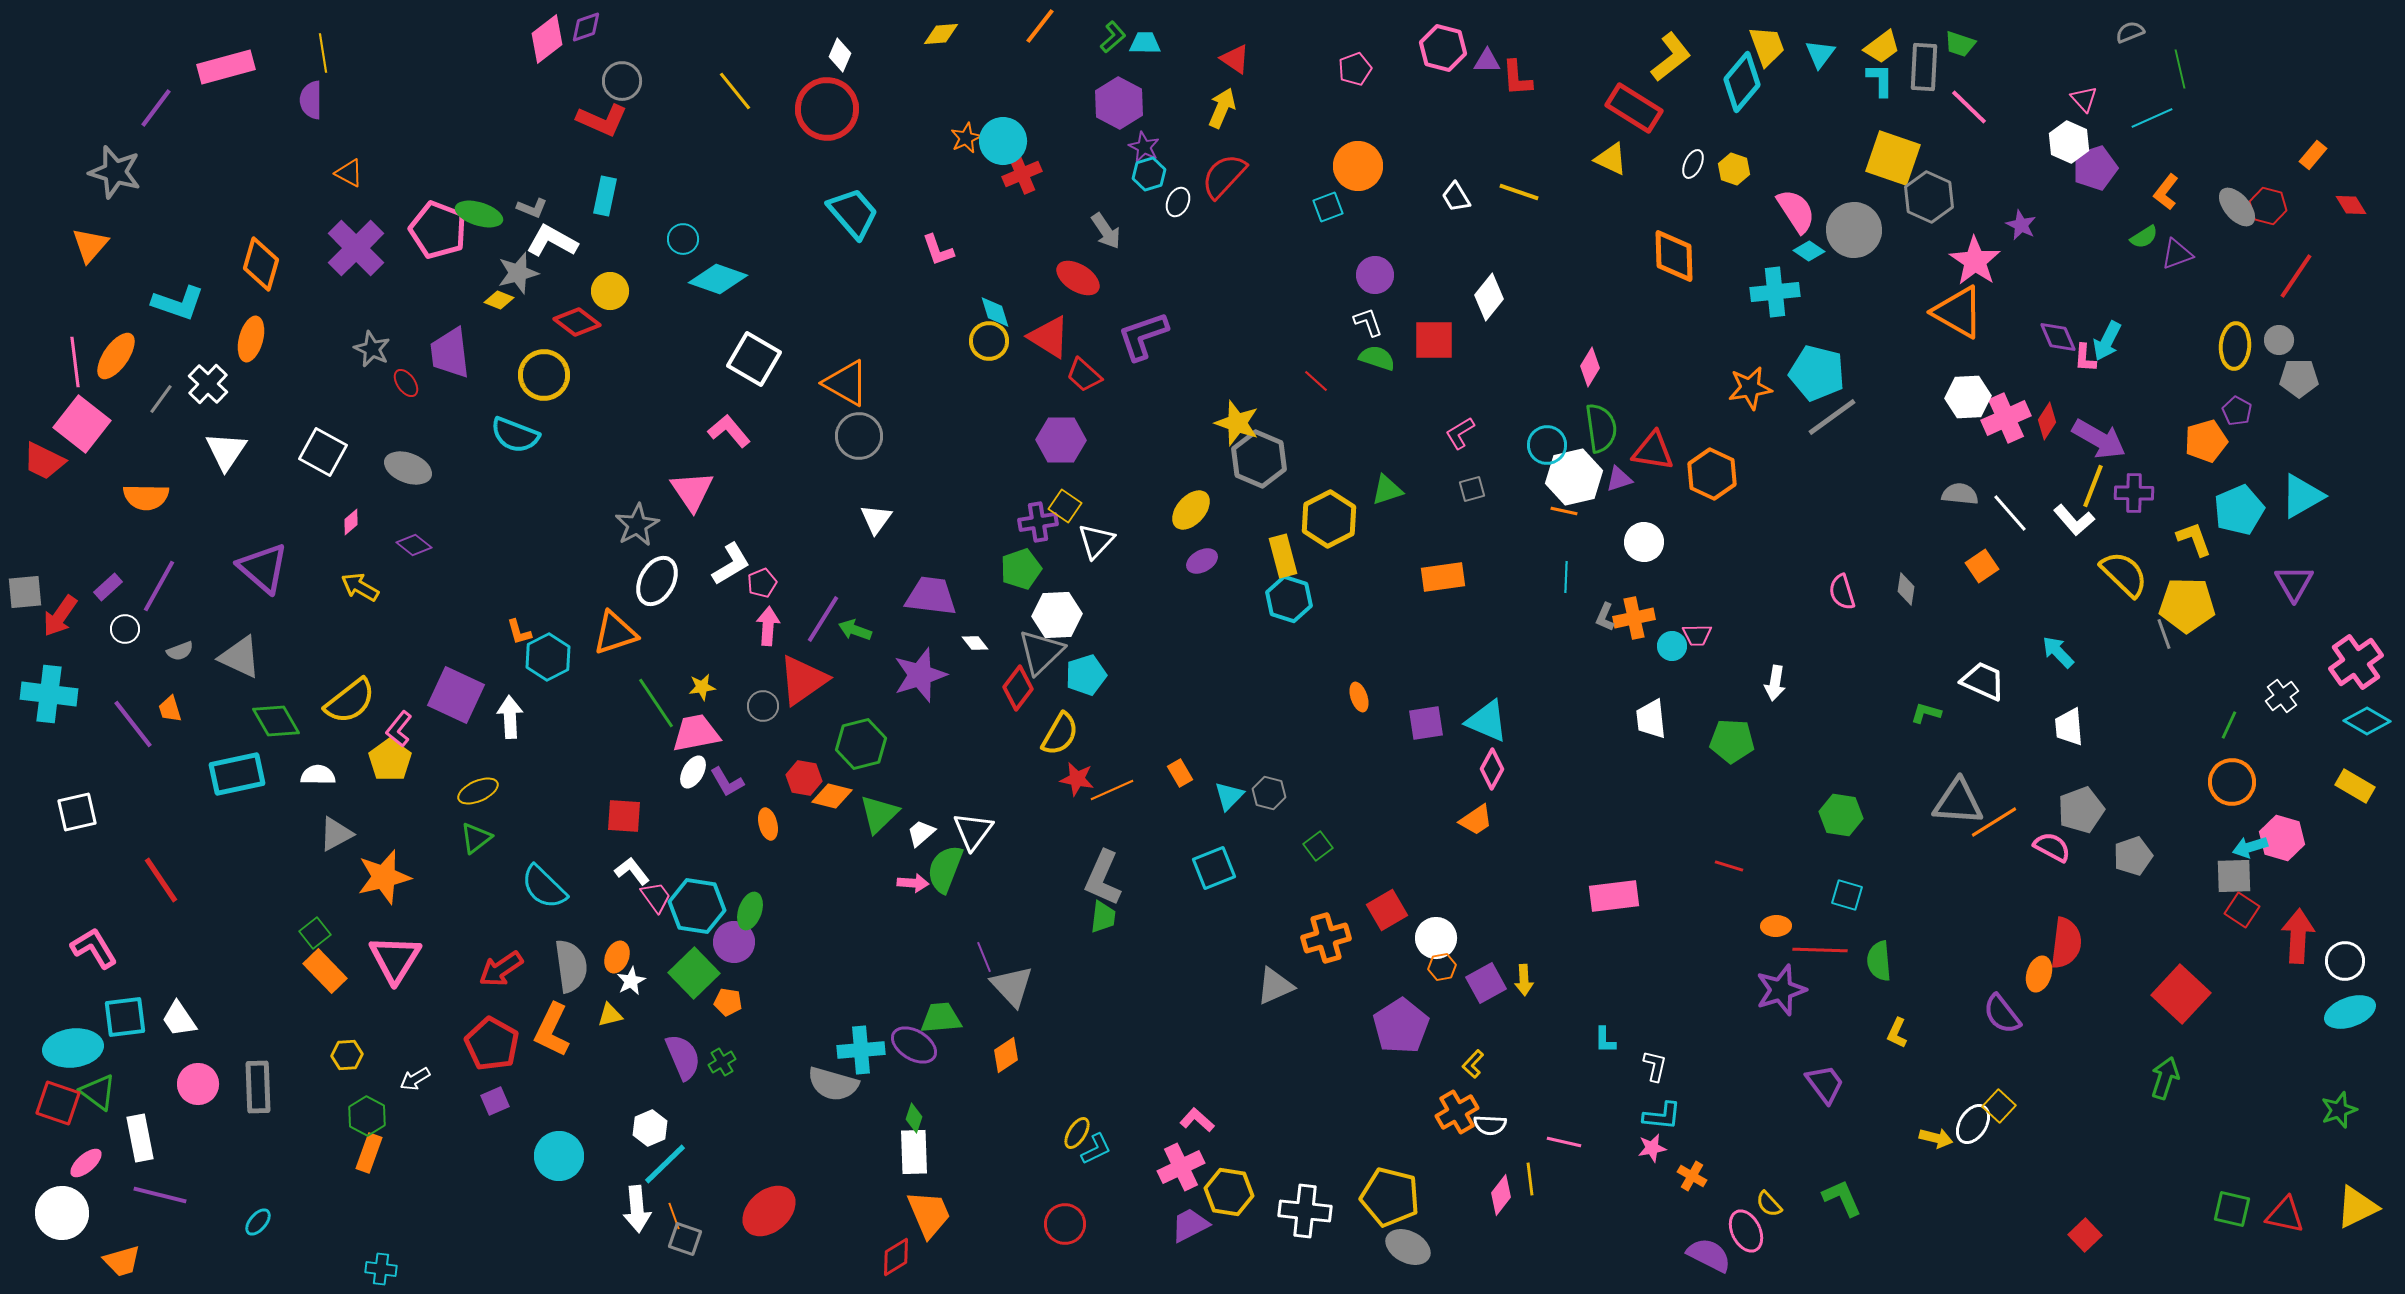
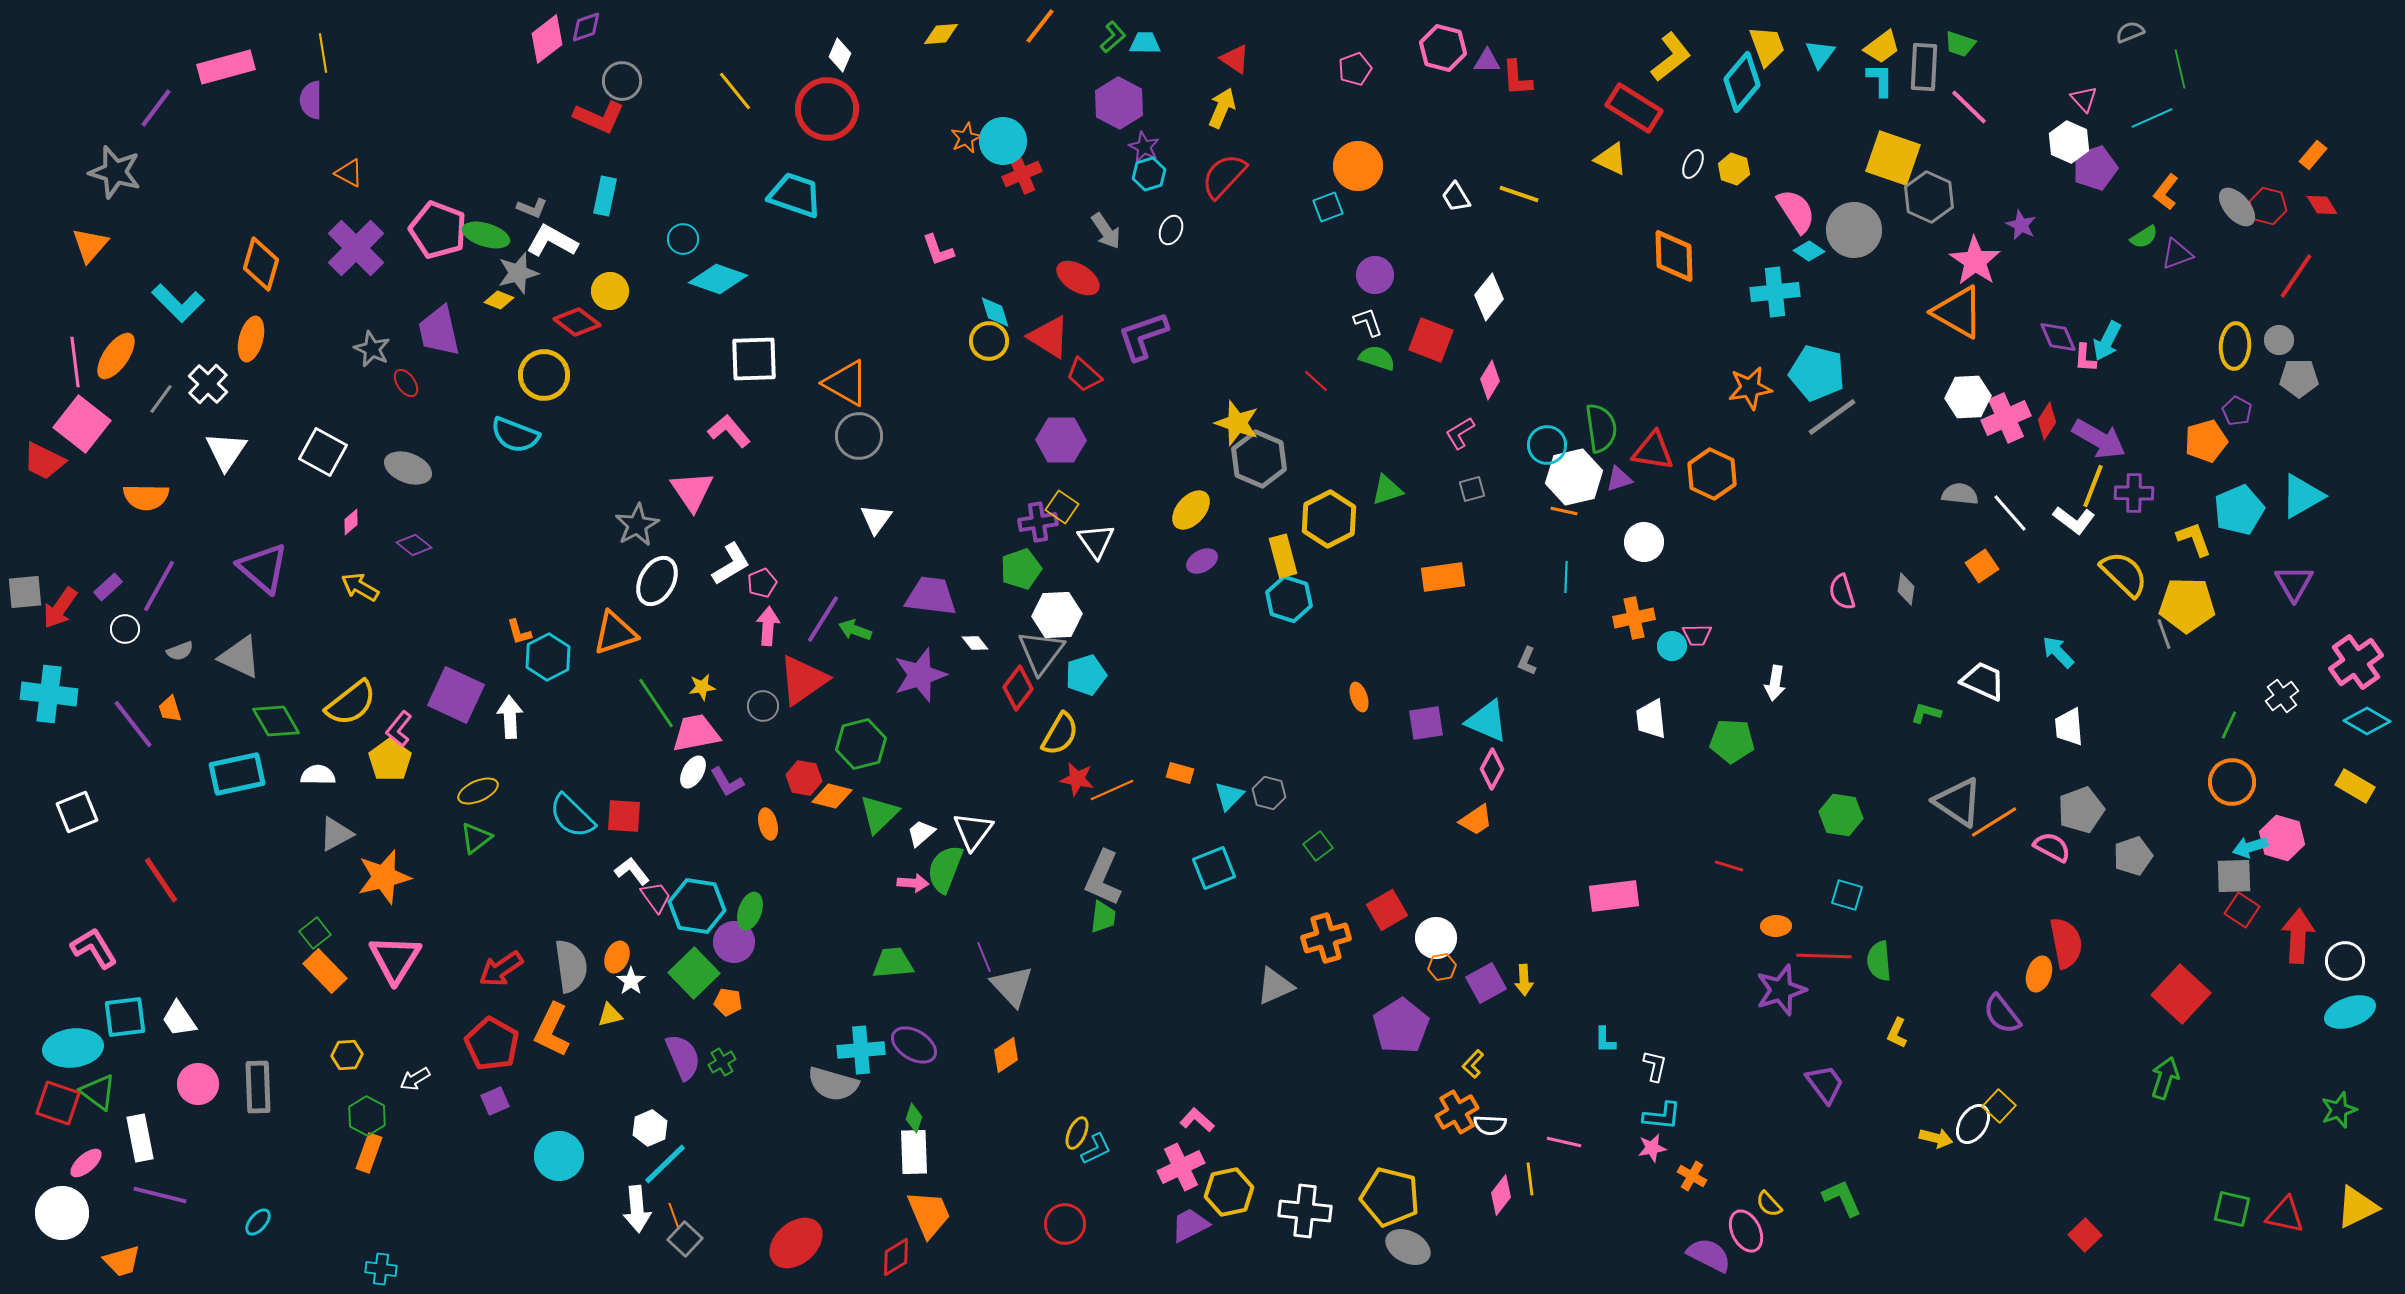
red L-shape at (602, 120): moved 3 px left, 3 px up
yellow line at (1519, 192): moved 2 px down
white ellipse at (1178, 202): moved 7 px left, 28 px down
red diamond at (2351, 205): moved 29 px left
cyan trapezoid at (853, 213): moved 58 px left, 18 px up; rotated 30 degrees counterclockwise
green ellipse at (479, 214): moved 7 px right, 21 px down
cyan L-shape at (178, 303): rotated 26 degrees clockwise
red square at (1434, 340): moved 3 px left; rotated 21 degrees clockwise
purple trapezoid at (450, 353): moved 11 px left, 22 px up; rotated 6 degrees counterclockwise
white square at (754, 359): rotated 32 degrees counterclockwise
pink diamond at (1590, 367): moved 100 px left, 13 px down
yellow square at (1065, 506): moved 3 px left, 1 px down
white L-shape at (2074, 520): rotated 12 degrees counterclockwise
white triangle at (1096, 541): rotated 18 degrees counterclockwise
red arrow at (60, 616): moved 8 px up
gray L-shape at (1605, 617): moved 78 px left, 44 px down
gray triangle at (1041, 652): rotated 9 degrees counterclockwise
yellow semicircle at (350, 701): moved 1 px right, 2 px down
orange rectangle at (1180, 773): rotated 44 degrees counterclockwise
gray triangle at (1958, 802): rotated 30 degrees clockwise
white square at (77, 812): rotated 9 degrees counterclockwise
cyan semicircle at (544, 887): moved 28 px right, 71 px up
red semicircle at (2066, 943): rotated 18 degrees counterclockwise
red line at (1820, 950): moved 4 px right, 6 px down
white star at (631, 981): rotated 8 degrees counterclockwise
green trapezoid at (941, 1018): moved 48 px left, 55 px up
yellow ellipse at (1077, 1133): rotated 8 degrees counterclockwise
yellow hexagon at (1229, 1192): rotated 21 degrees counterclockwise
red ellipse at (769, 1211): moved 27 px right, 32 px down
gray square at (685, 1239): rotated 24 degrees clockwise
